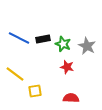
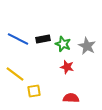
blue line: moved 1 px left, 1 px down
yellow square: moved 1 px left
